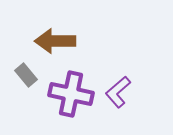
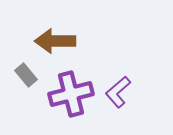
purple cross: rotated 27 degrees counterclockwise
